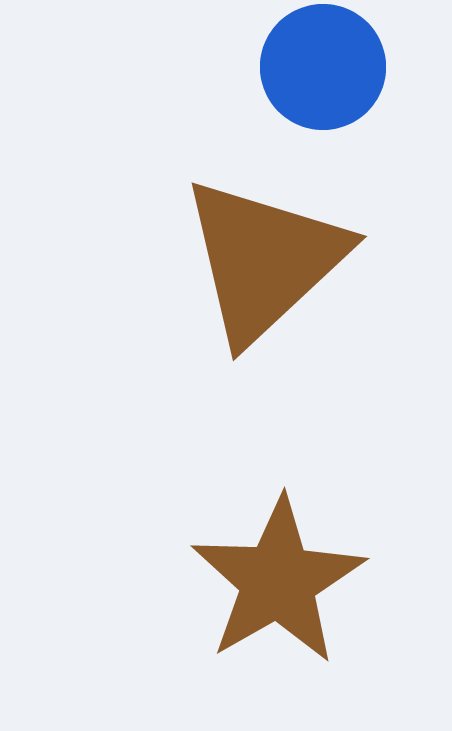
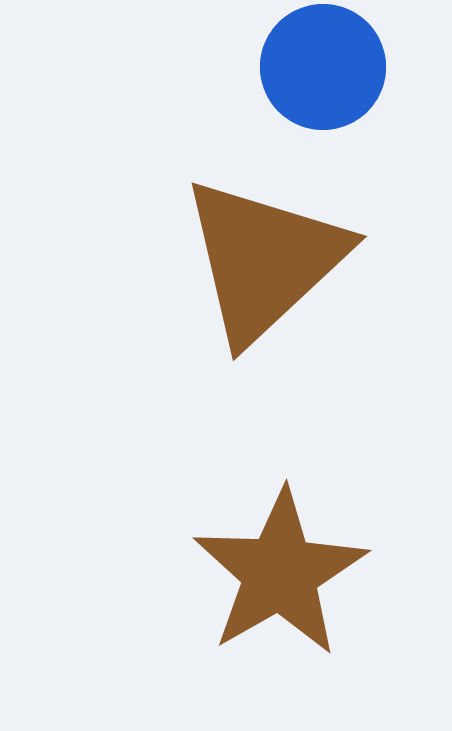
brown star: moved 2 px right, 8 px up
